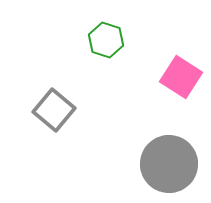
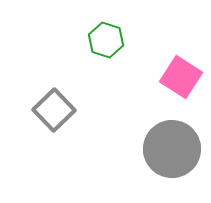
gray square: rotated 6 degrees clockwise
gray circle: moved 3 px right, 15 px up
